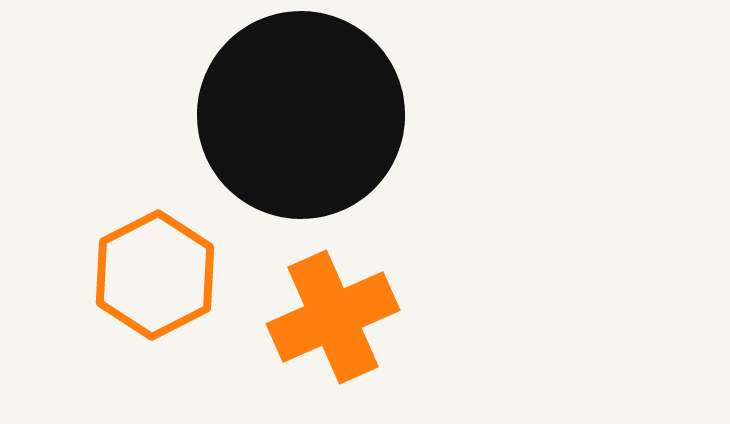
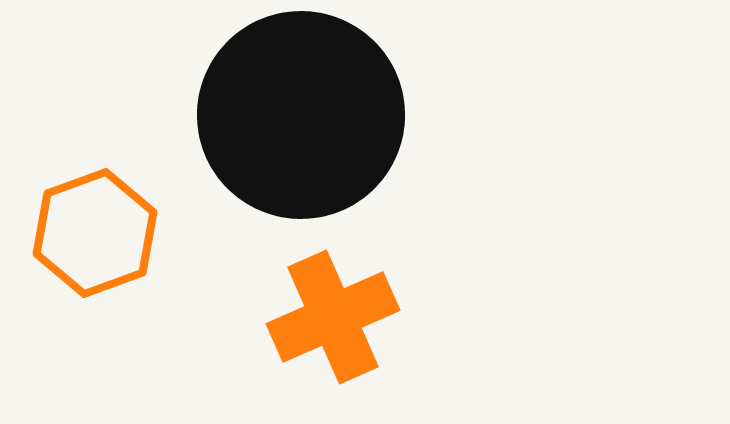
orange hexagon: moved 60 px left, 42 px up; rotated 7 degrees clockwise
